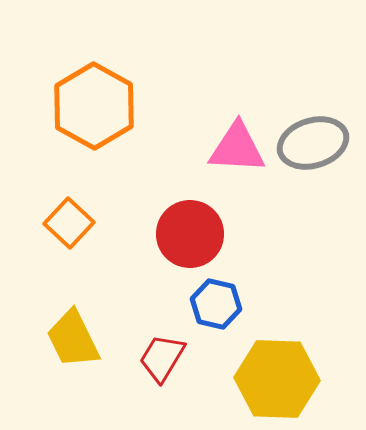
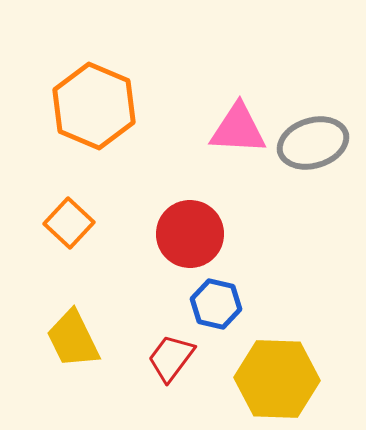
orange hexagon: rotated 6 degrees counterclockwise
pink triangle: moved 1 px right, 19 px up
red trapezoid: moved 9 px right; rotated 6 degrees clockwise
